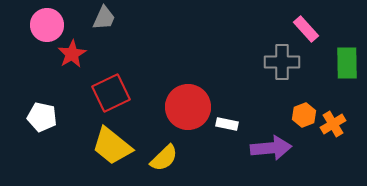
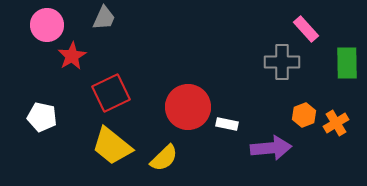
red star: moved 2 px down
orange cross: moved 3 px right, 1 px up
